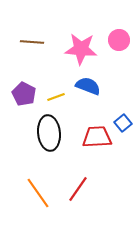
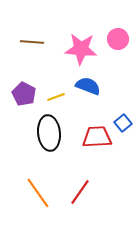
pink circle: moved 1 px left, 1 px up
red line: moved 2 px right, 3 px down
